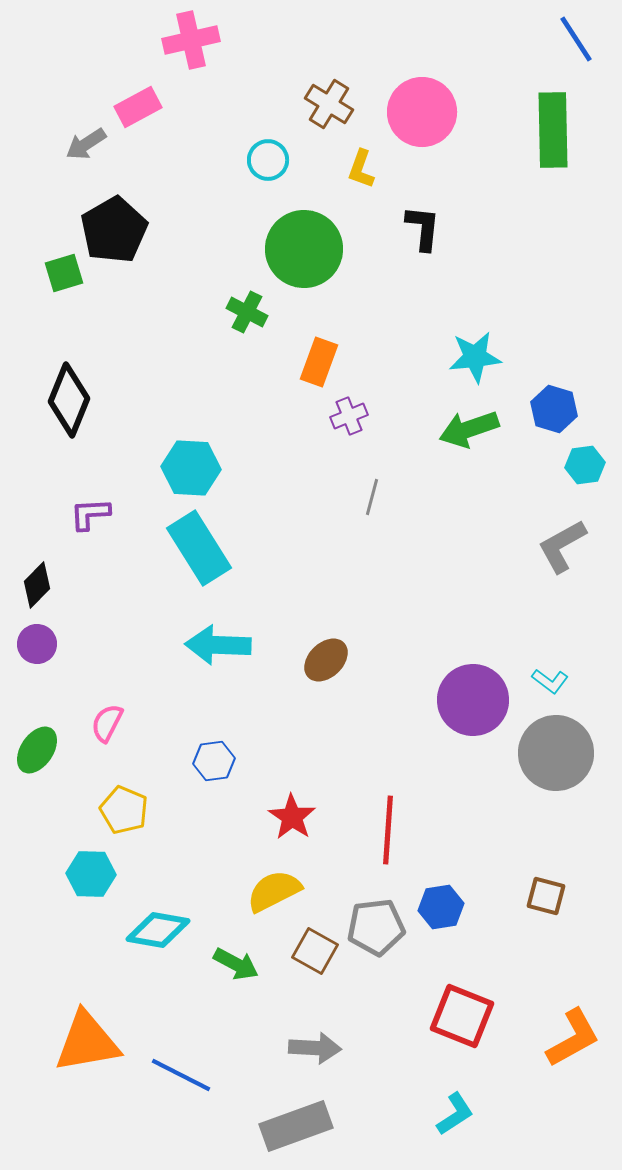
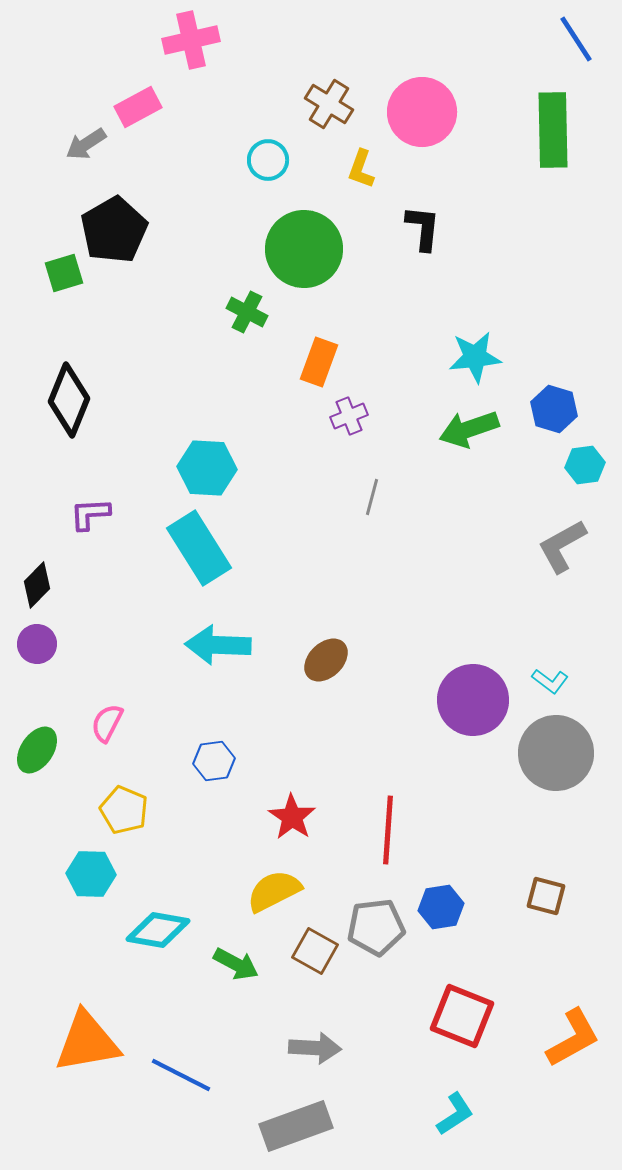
cyan hexagon at (191, 468): moved 16 px right
